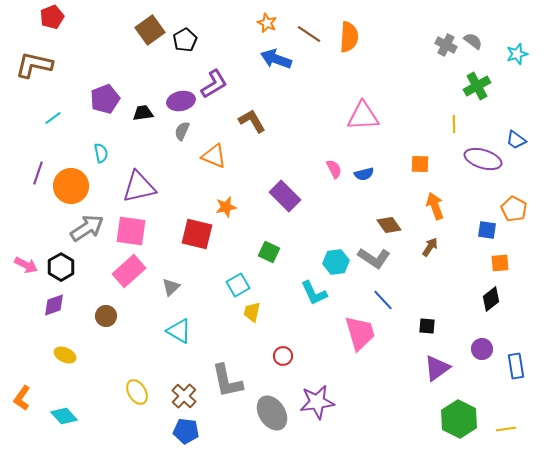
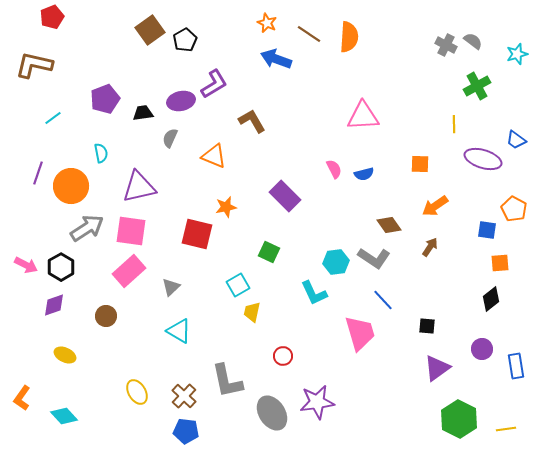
gray semicircle at (182, 131): moved 12 px left, 7 px down
orange arrow at (435, 206): rotated 104 degrees counterclockwise
